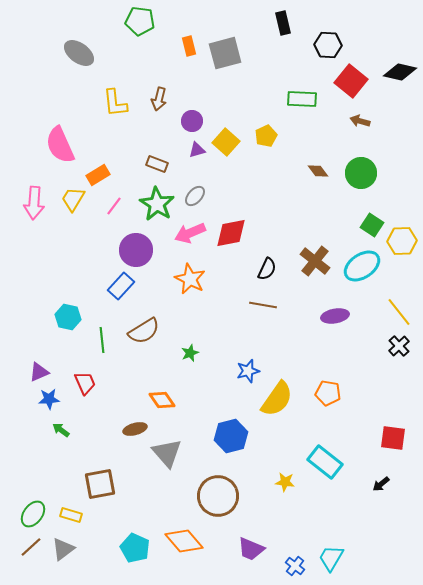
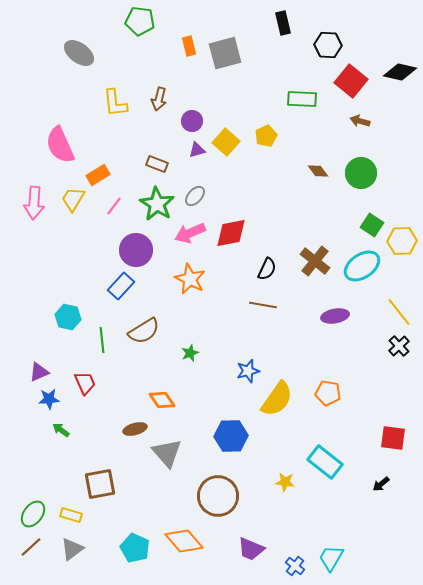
blue hexagon at (231, 436): rotated 12 degrees clockwise
gray triangle at (63, 549): moved 9 px right
